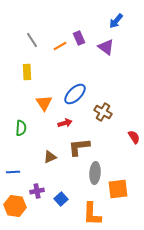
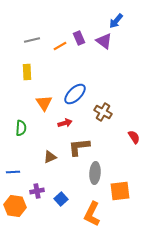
gray line: rotated 70 degrees counterclockwise
purple triangle: moved 2 px left, 6 px up
orange square: moved 2 px right, 2 px down
orange L-shape: rotated 25 degrees clockwise
